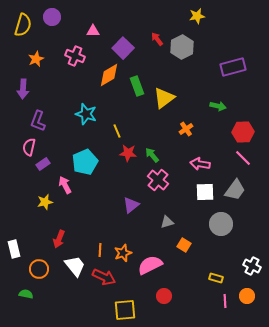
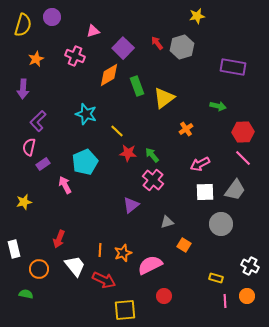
pink triangle at (93, 31): rotated 16 degrees counterclockwise
red arrow at (157, 39): moved 4 px down
gray hexagon at (182, 47): rotated 10 degrees clockwise
purple rectangle at (233, 67): rotated 25 degrees clockwise
purple L-shape at (38, 121): rotated 25 degrees clockwise
yellow line at (117, 131): rotated 24 degrees counterclockwise
pink arrow at (200, 164): rotated 36 degrees counterclockwise
pink cross at (158, 180): moved 5 px left
yellow star at (45, 202): moved 21 px left
white cross at (252, 266): moved 2 px left
red arrow at (104, 277): moved 3 px down
